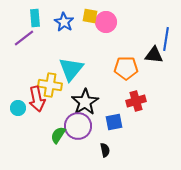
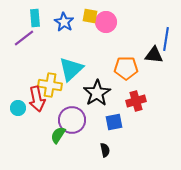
cyan triangle: rotated 8 degrees clockwise
black star: moved 12 px right, 9 px up
purple circle: moved 6 px left, 6 px up
